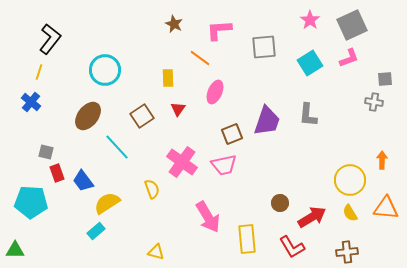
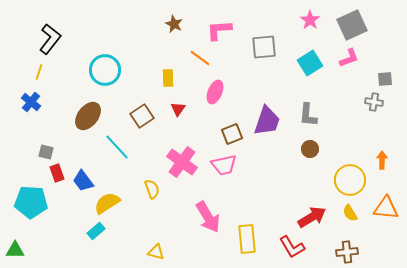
brown circle at (280, 203): moved 30 px right, 54 px up
